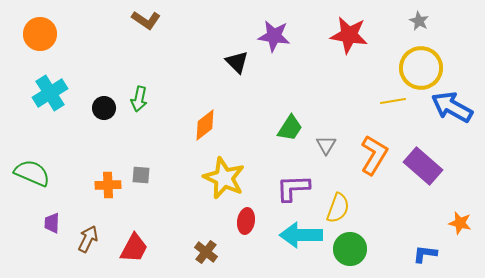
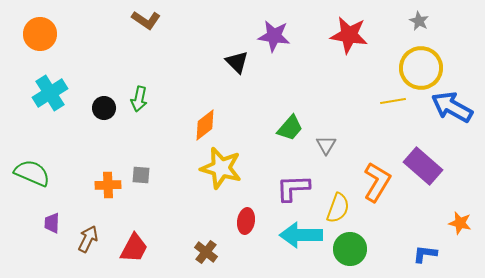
green trapezoid: rotated 8 degrees clockwise
orange L-shape: moved 3 px right, 27 px down
yellow star: moved 3 px left, 10 px up; rotated 9 degrees counterclockwise
